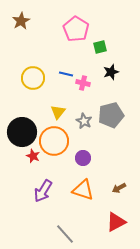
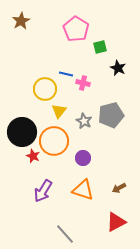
black star: moved 7 px right, 4 px up; rotated 28 degrees counterclockwise
yellow circle: moved 12 px right, 11 px down
yellow triangle: moved 1 px right, 1 px up
